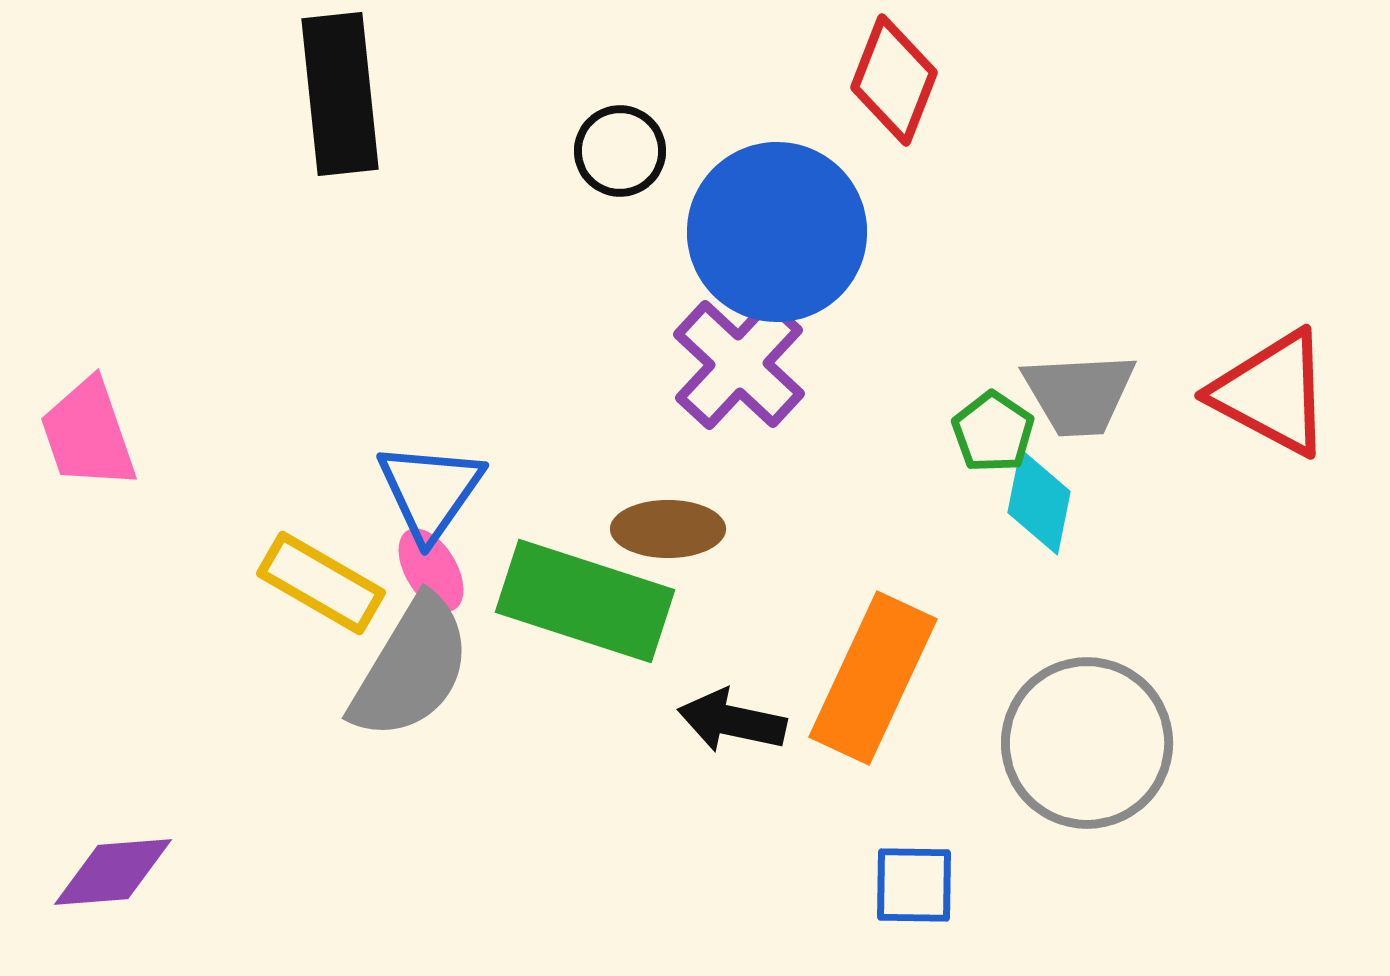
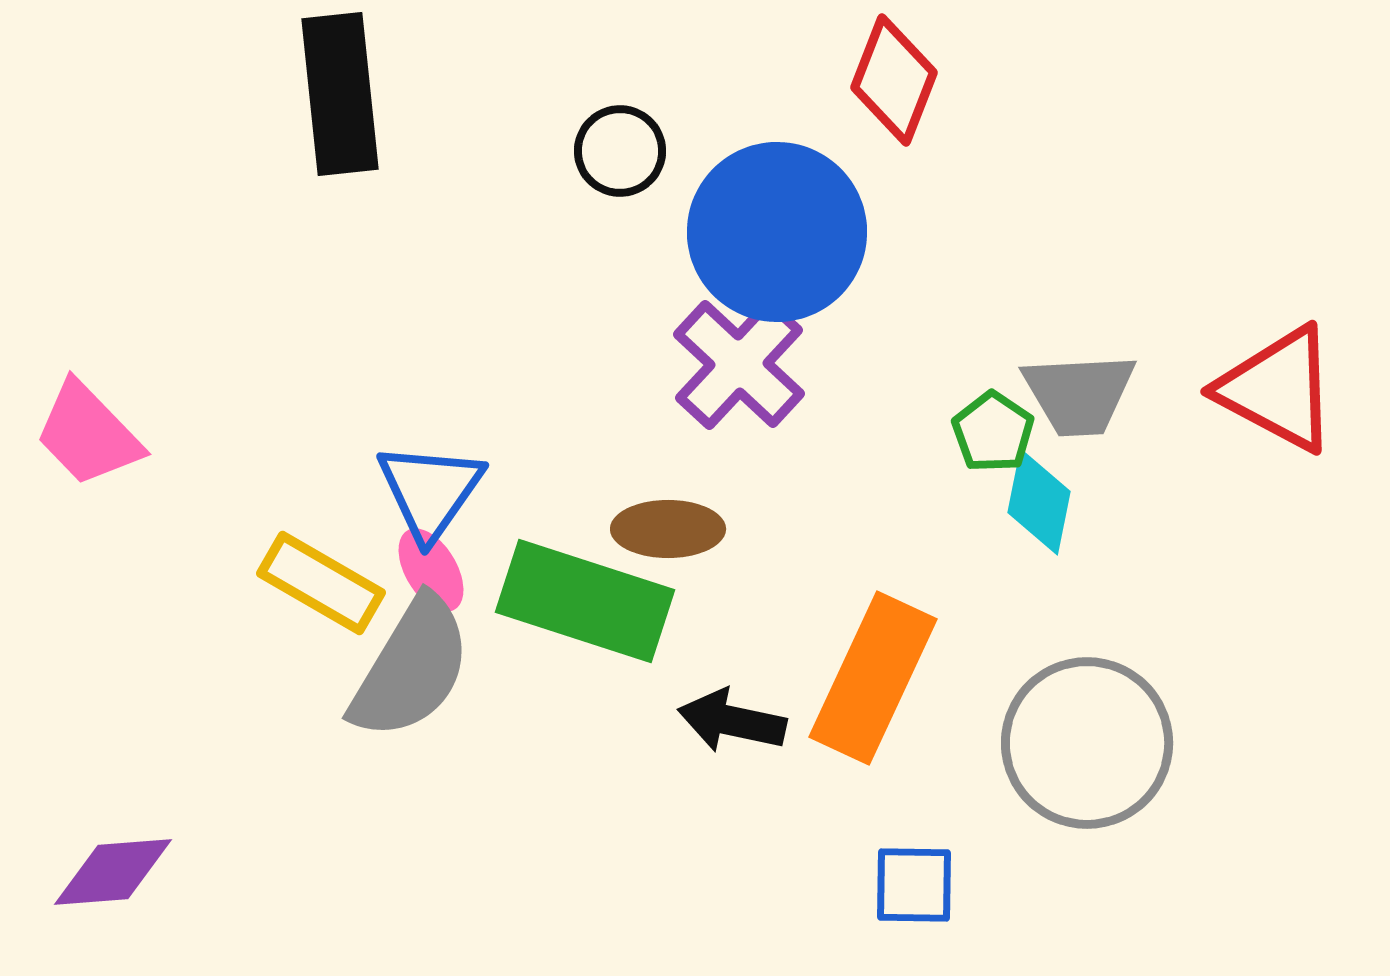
red triangle: moved 6 px right, 4 px up
pink trapezoid: rotated 25 degrees counterclockwise
